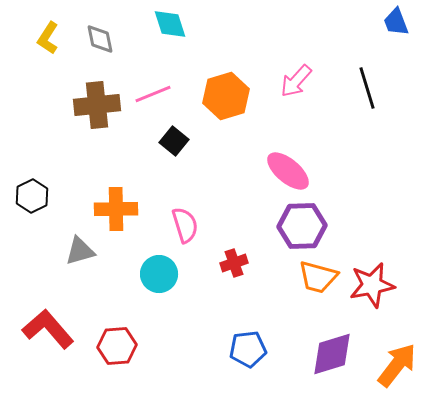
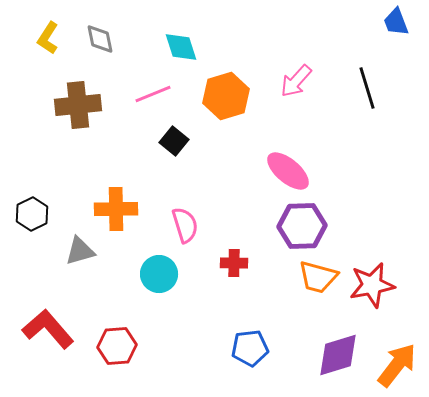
cyan diamond: moved 11 px right, 23 px down
brown cross: moved 19 px left
black hexagon: moved 18 px down
red cross: rotated 20 degrees clockwise
blue pentagon: moved 2 px right, 1 px up
purple diamond: moved 6 px right, 1 px down
